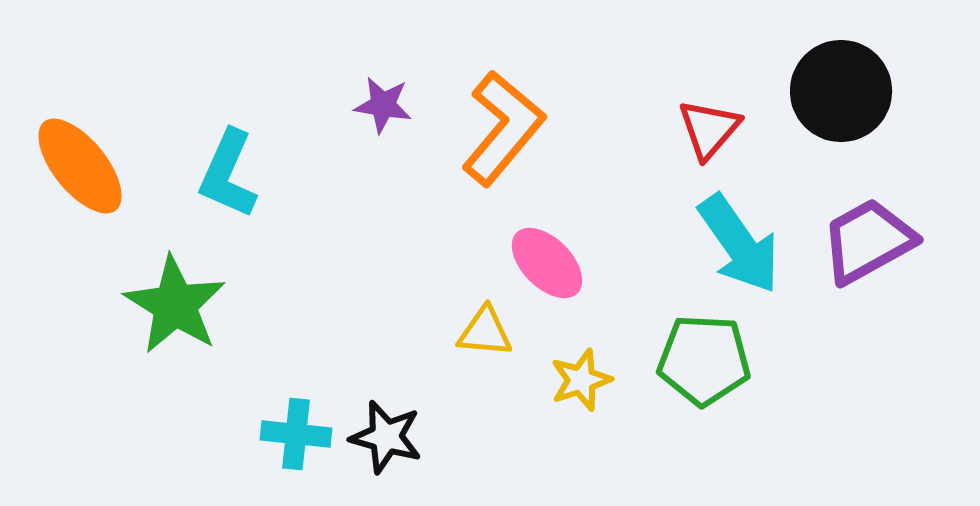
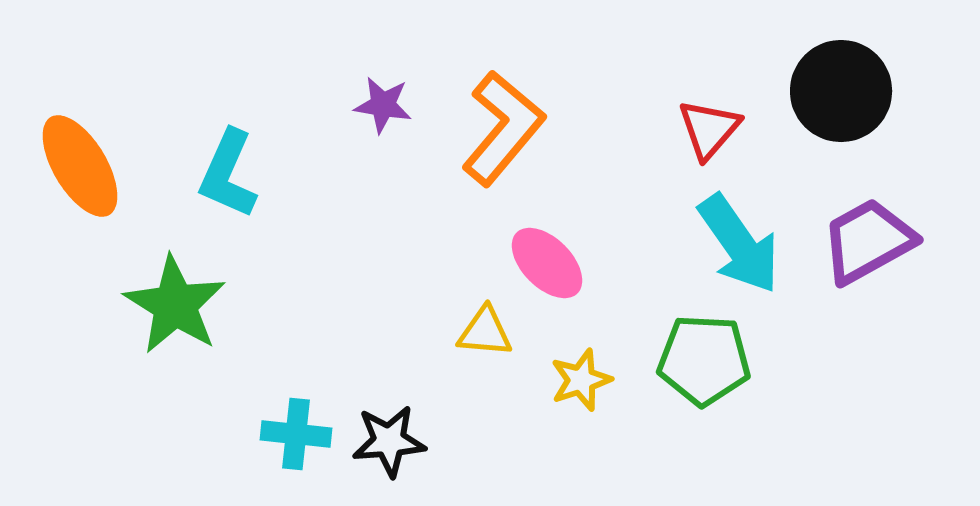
orange ellipse: rotated 8 degrees clockwise
black star: moved 3 px right, 4 px down; rotated 20 degrees counterclockwise
